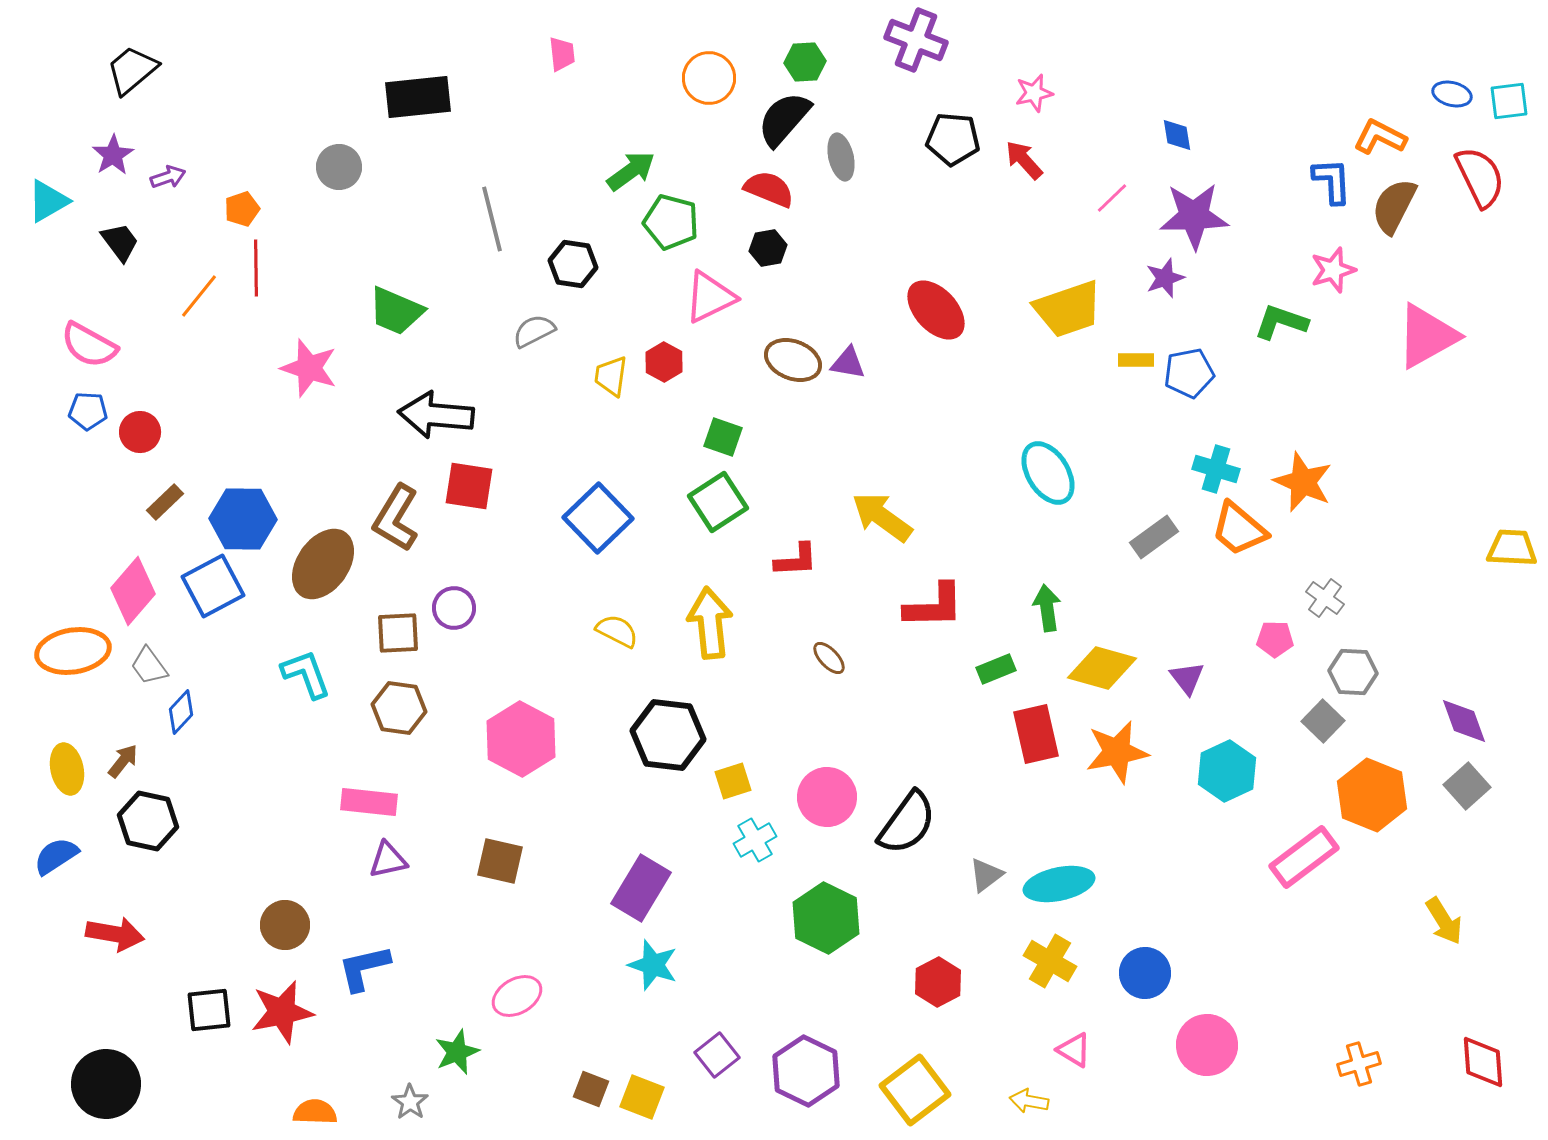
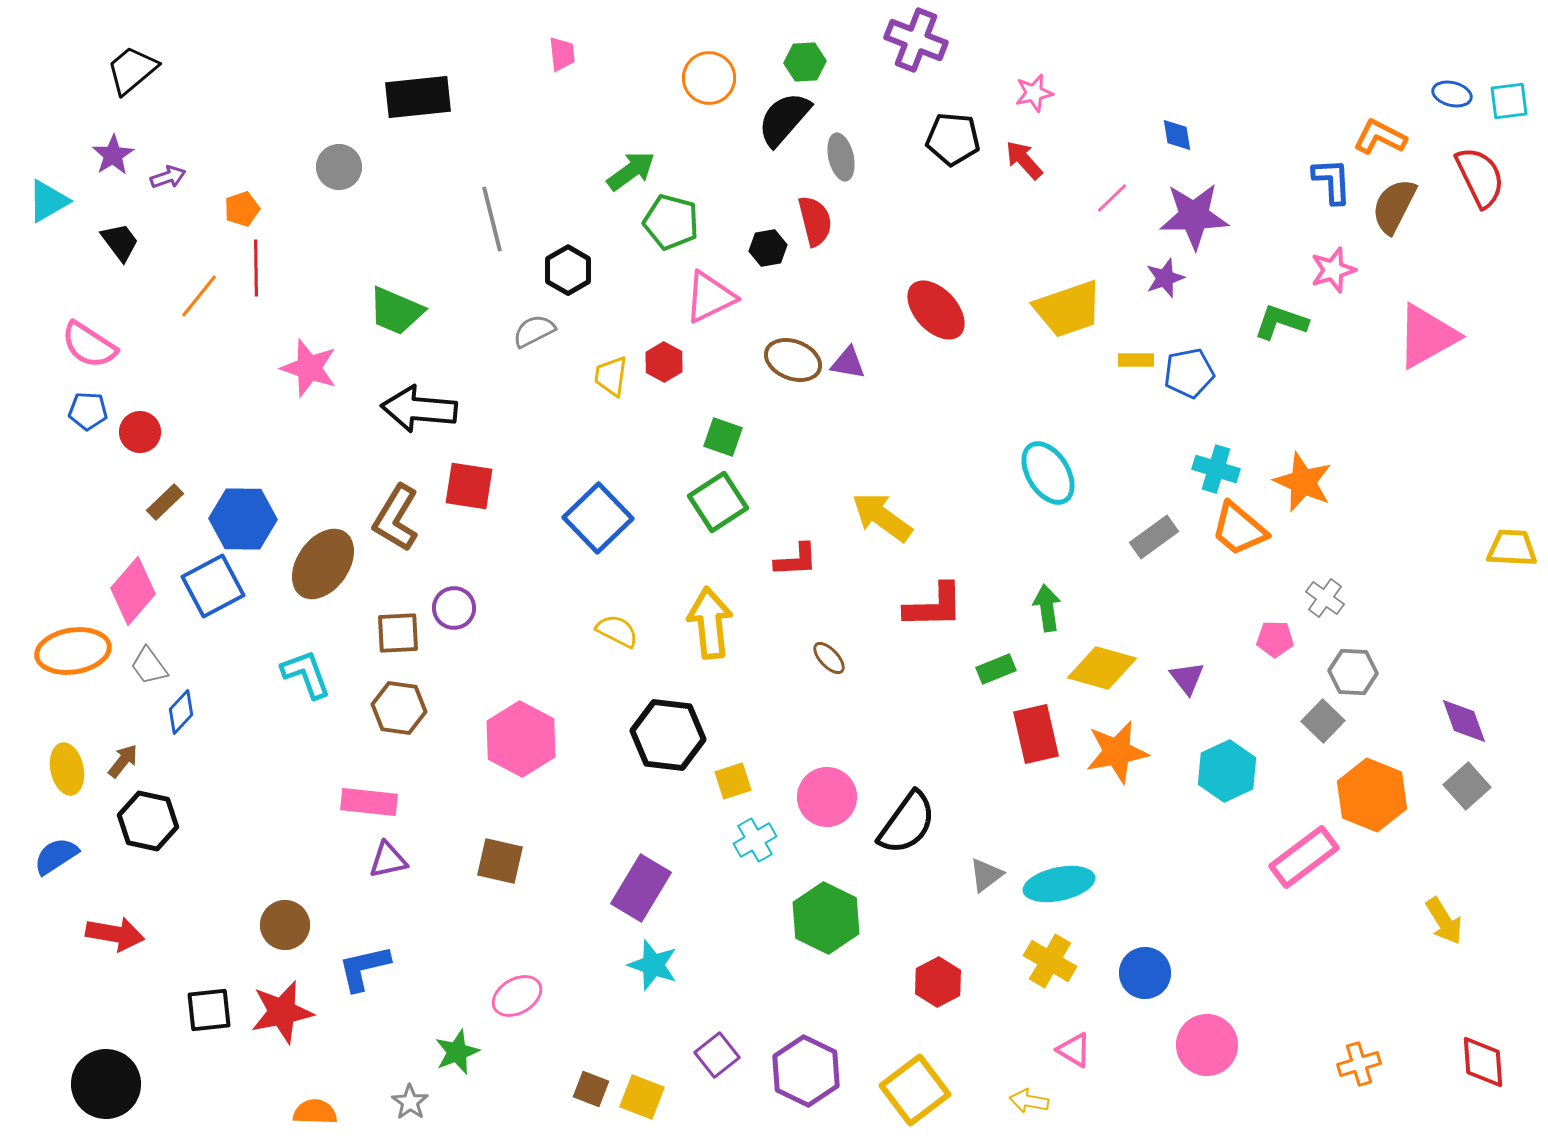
red semicircle at (769, 189): moved 46 px right, 32 px down; rotated 54 degrees clockwise
black hexagon at (573, 264): moved 5 px left, 6 px down; rotated 21 degrees clockwise
pink semicircle at (89, 345): rotated 4 degrees clockwise
black arrow at (436, 415): moved 17 px left, 6 px up
